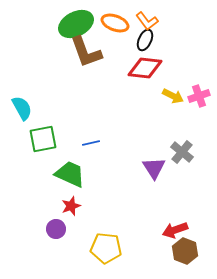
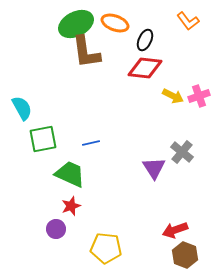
orange L-shape: moved 41 px right
brown L-shape: rotated 12 degrees clockwise
brown hexagon: moved 4 px down
